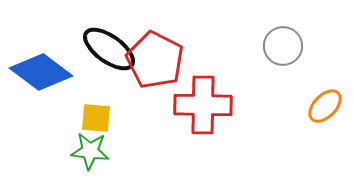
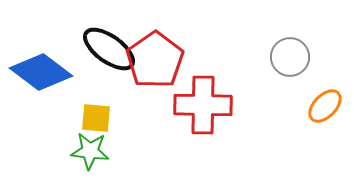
gray circle: moved 7 px right, 11 px down
red pentagon: rotated 10 degrees clockwise
